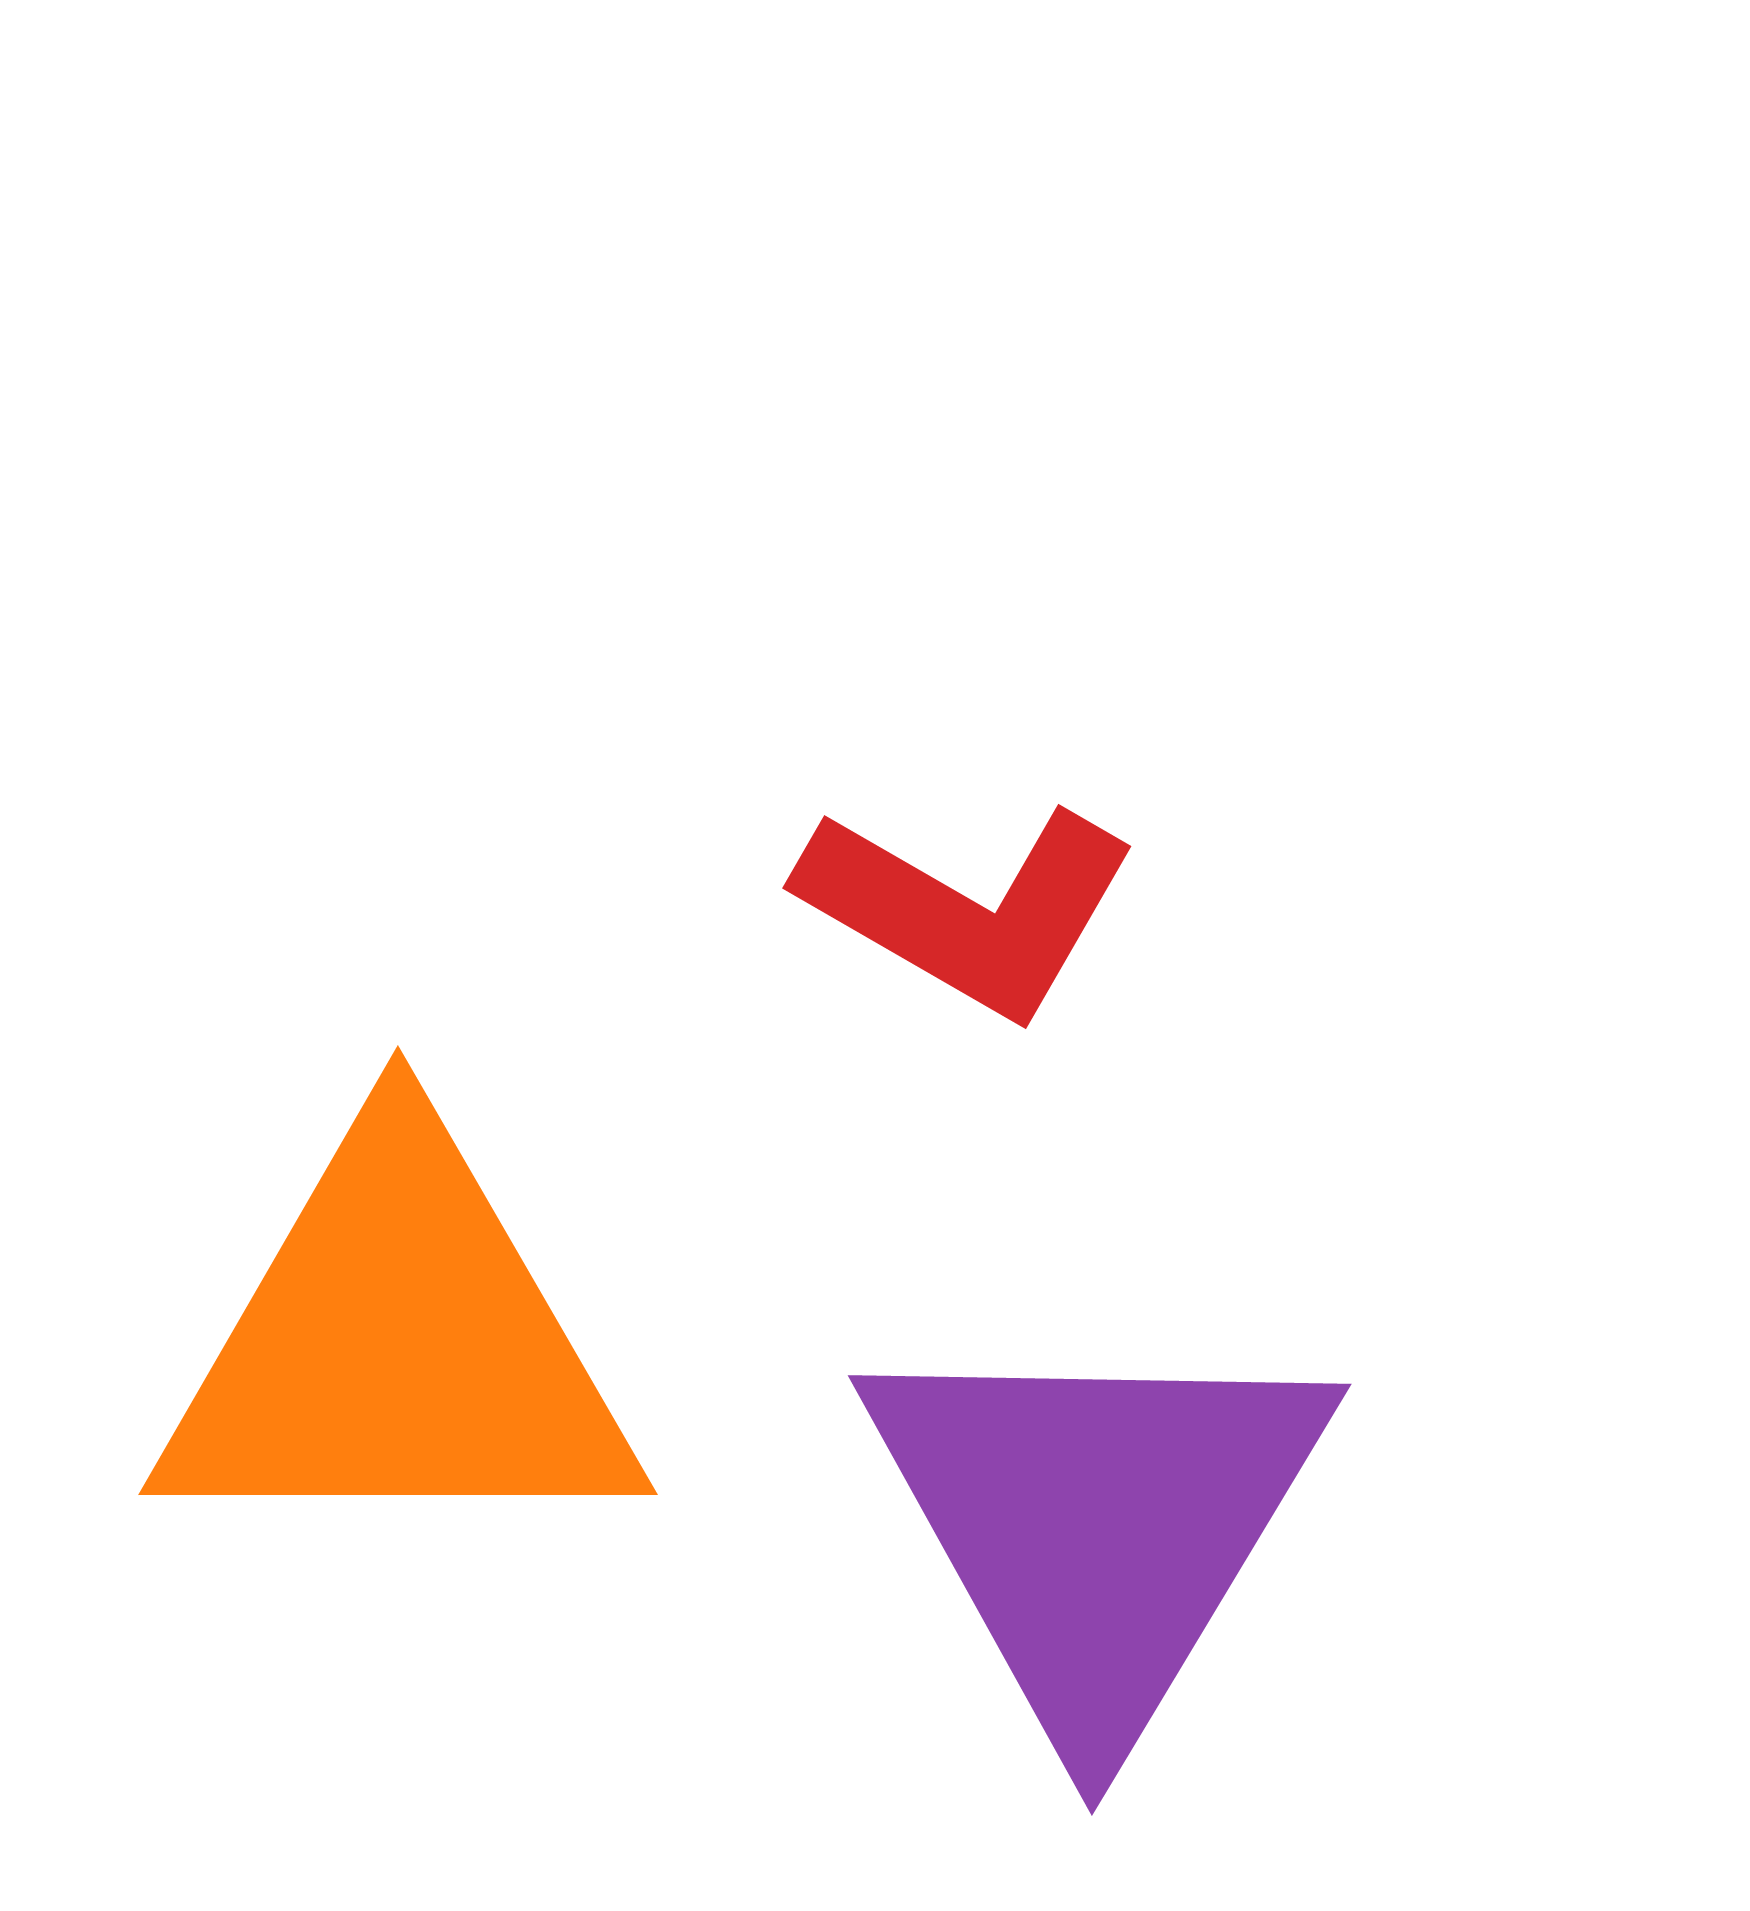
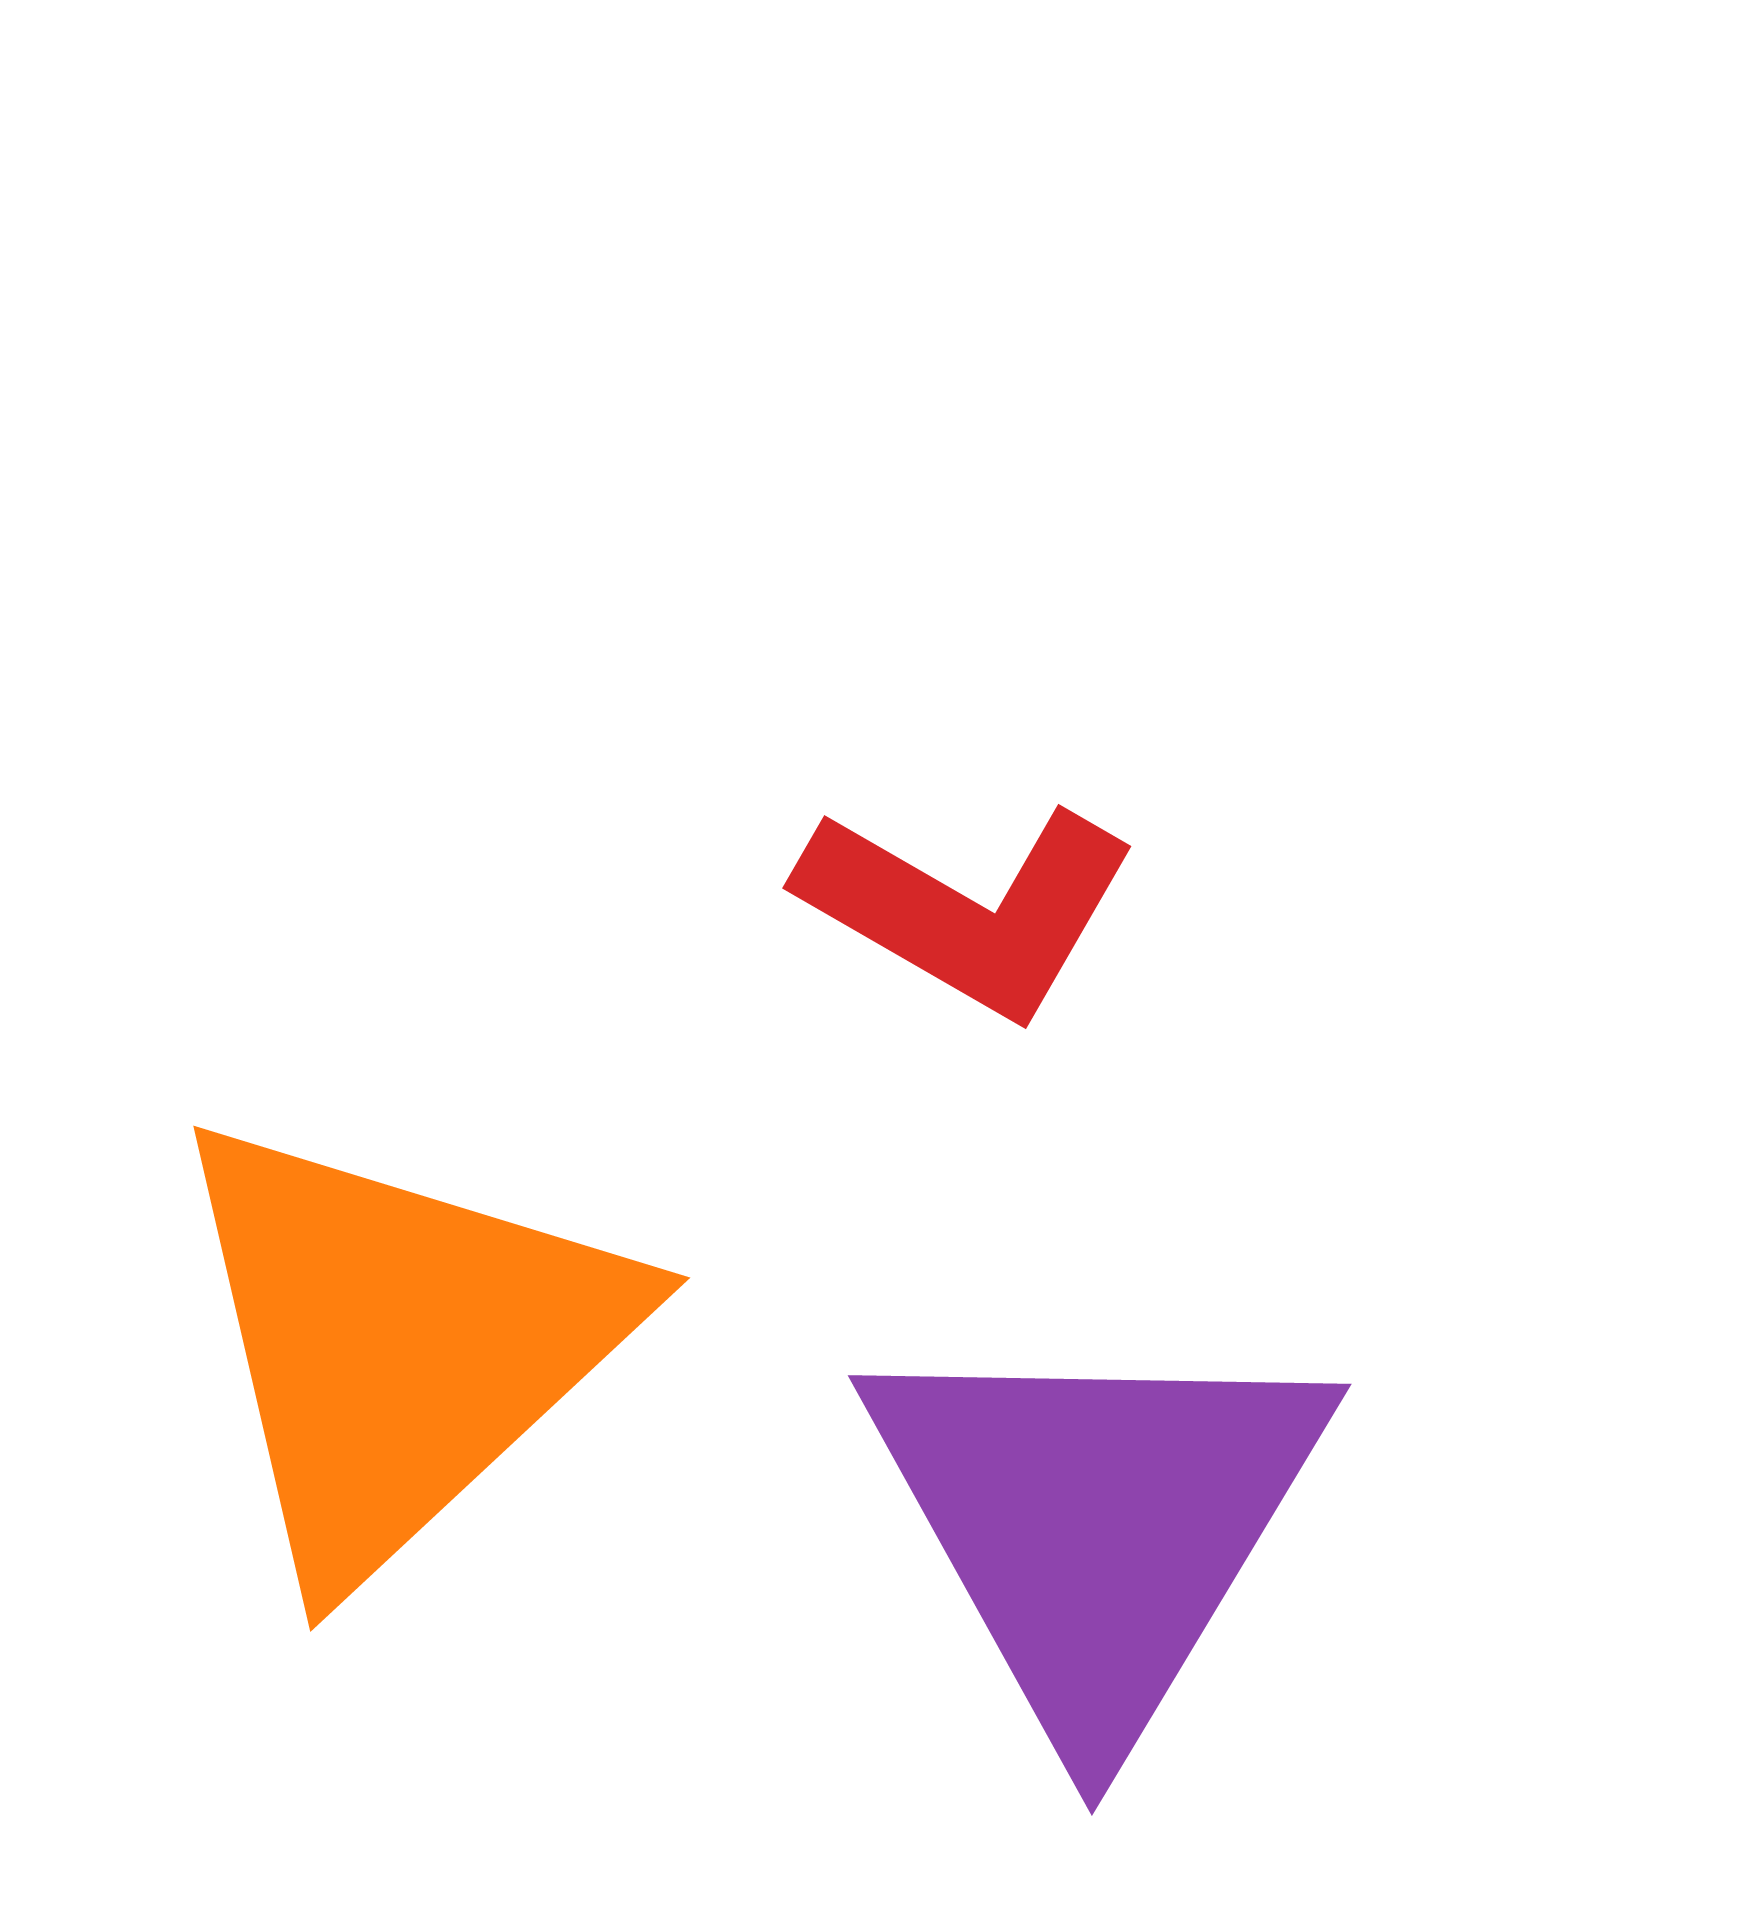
orange triangle: rotated 43 degrees counterclockwise
